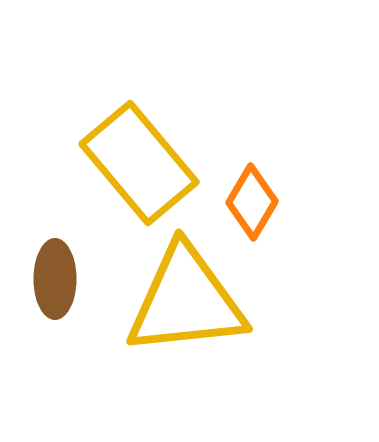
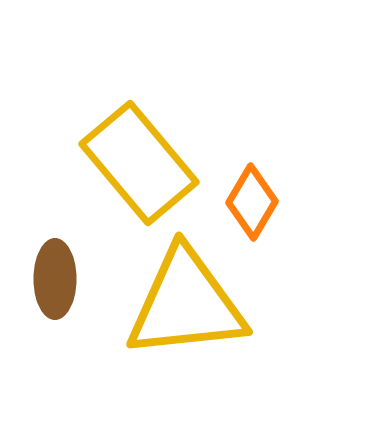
yellow triangle: moved 3 px down
